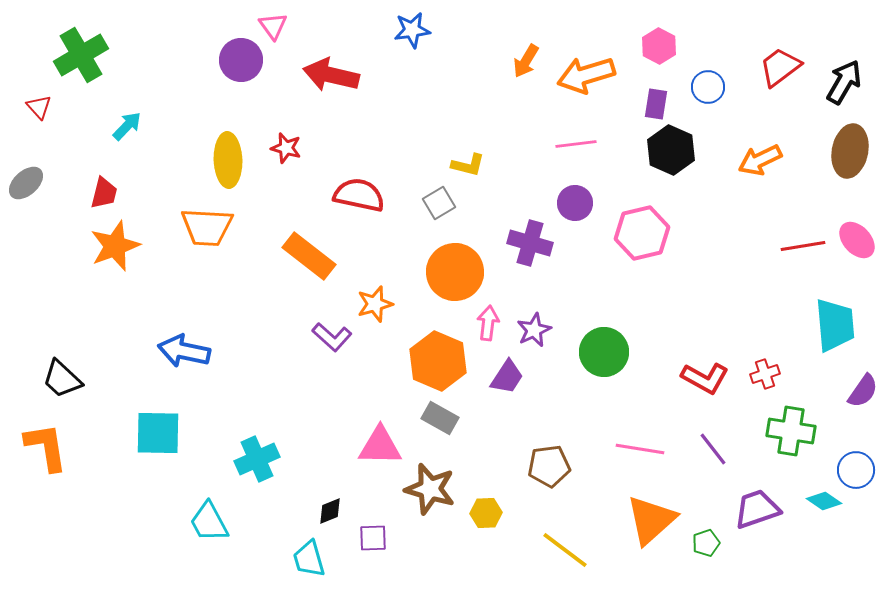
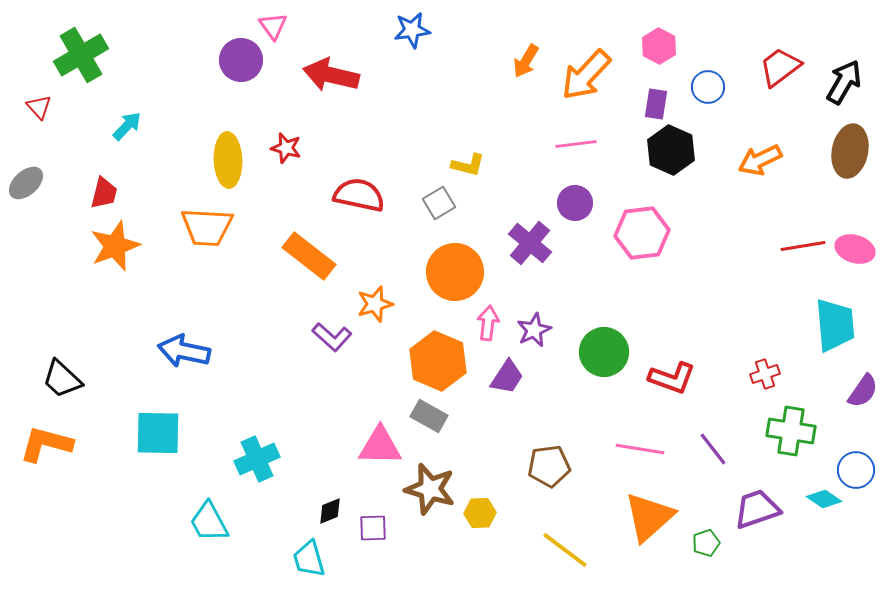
orange arrow at (586, 75): rotated 30 degrees counterclockwise
pink hexagon at (642, 233): rotated 6 degrees clockwise
pink ellipse at (857, 240): moved 2 px left, 9 px down; rotated 30 degrees counterclockwise
purple cross at (530, 243): rotated 24 degrees clockwise
red L-shape at (705, 378): moved 33 px left; rotated 9 degrees counterclockwise
gray rectangle at (440, 418): moved 11 px left, 2 px up
orange L-shape at (46, 447): moved 3 px up; rotated 66 degrees counterclockwise
cyan diamond at (824, 501): moved 2 px up
yellow hexagon at (486, 513): moved 6 px left
orange triangle at (651, 520): moved 2 px left, 3 px up
purple square at (373, 538): moved 10 px up
